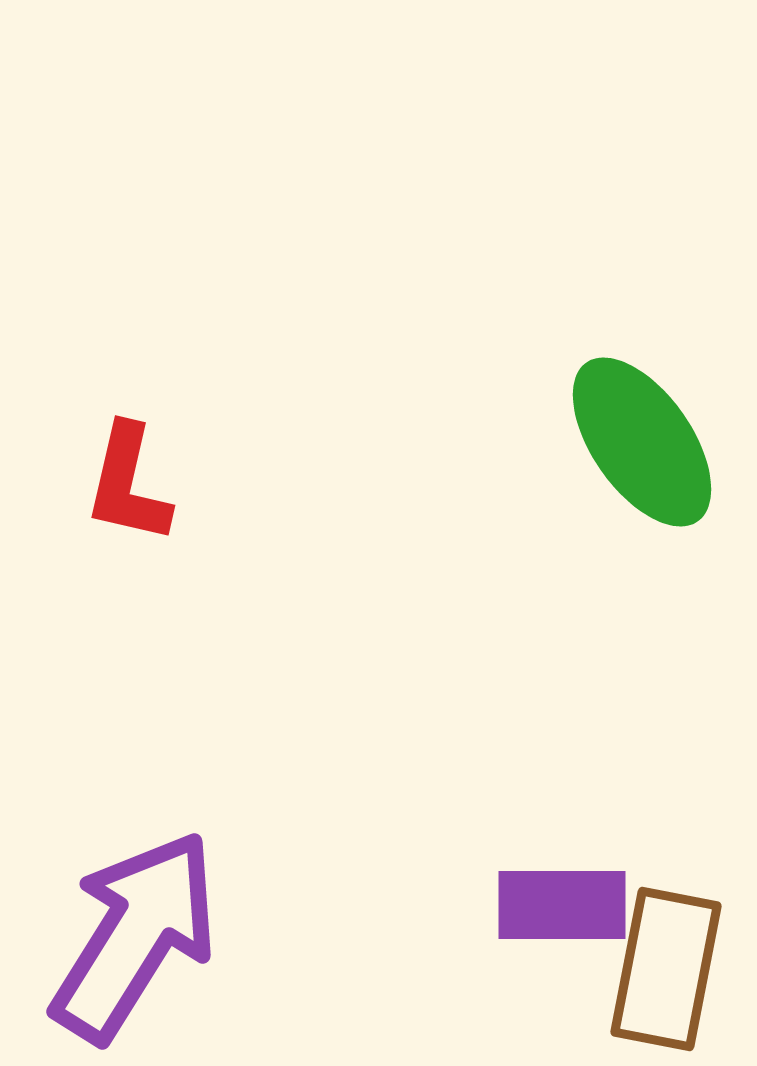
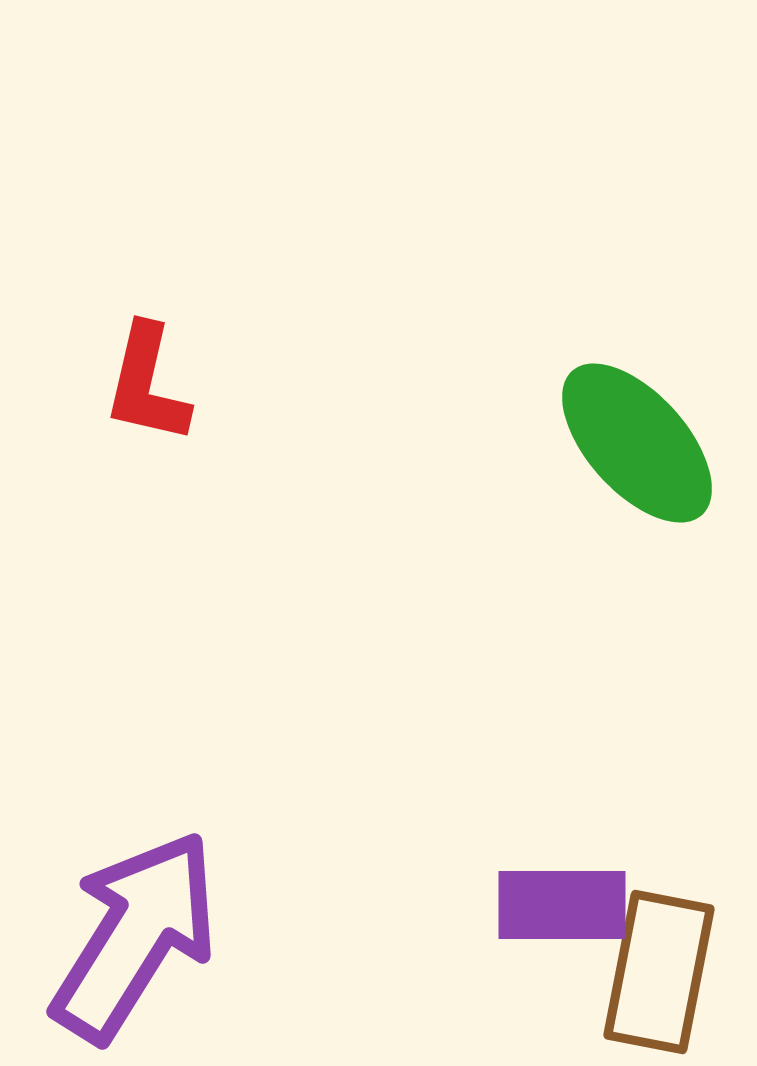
green ellipse: moved 5 px left, 1 px down; rotated 7 degrees counterclockwise
red L-shape: moved 19 px right, 100 px up
brown rectangle: moved 7 px left, 3 px down
